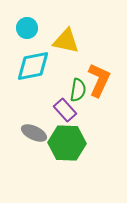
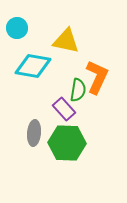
cyan circle: moved 10 px left
cyan diamond: rotated 21 degrees clockwise
orange L-shape: moved 2 px left, 3 px up
purple rectangle: moved 1 px left, 1 px up
gray ellipse: rotated 70 degrees clockwise
